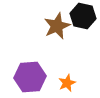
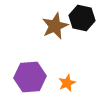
black hexagon: moved 1 px left, 2 px down
brown star: moved 2 px left
